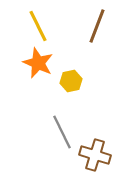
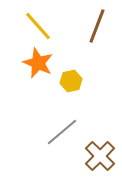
yellow line: rotated 16 degrees counterclockwise
gray line: rotated 76 degrees clockwise
brown cross: moved 5 px right, 1 px down; rotated 28 degrees clockwise
